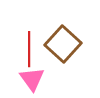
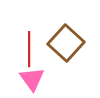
brown square: moved 3 px right, 1 px up
